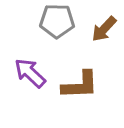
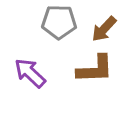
gray pentagon: moved 2 px right, 1 px down
brown L-shape: moved 15 px right, 16 px up
